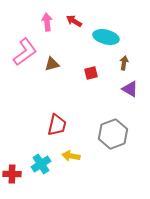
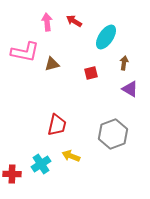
cyan ellipse: rotated 70 degrees counterclockwise
pink L-shape: rotated 48 degrees clockwise
yellow arrow: rotated 12 degrees clockwise
